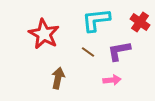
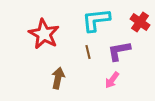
brown line: rotated 40 degrees clockwise
pink arrow: rotated 132 degrees clockwise
